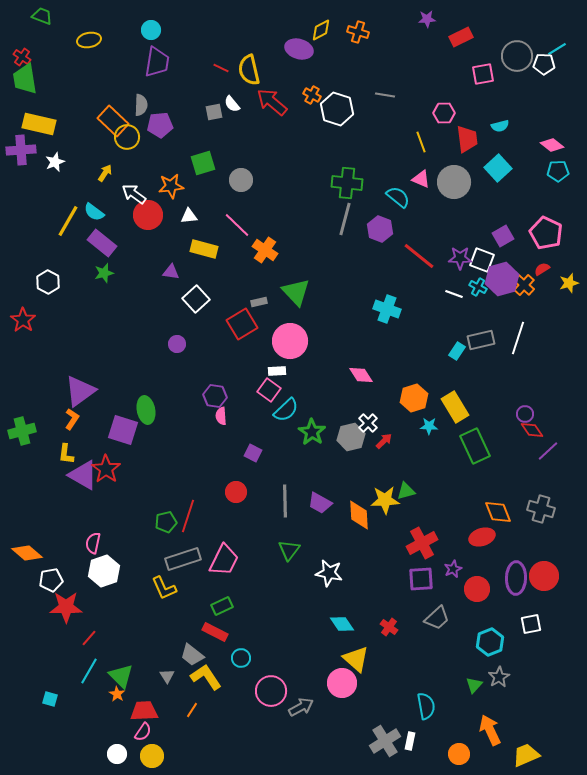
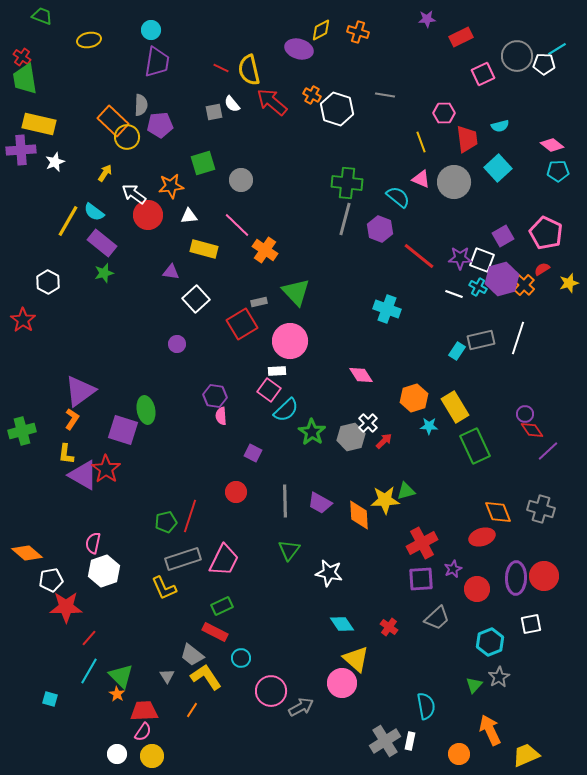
pink square at (483, 74): rotated 15 degrees counterclockwise
red line at (188, 516): moved 2 px right
